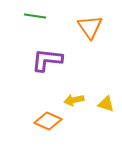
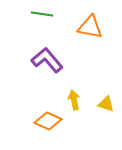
green line: moved 7 px right, 2 px up
orange triangle: rotated 44 degrees counterclockwise
purple L-shape: rotated 44 degrees clockwise
yellow arrow: rotated 90 degrees clockwise
